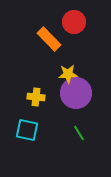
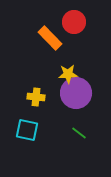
orange rectangle: moved 1 px right, 1 px up
green line: rotated 21 degrees counterclockwise
